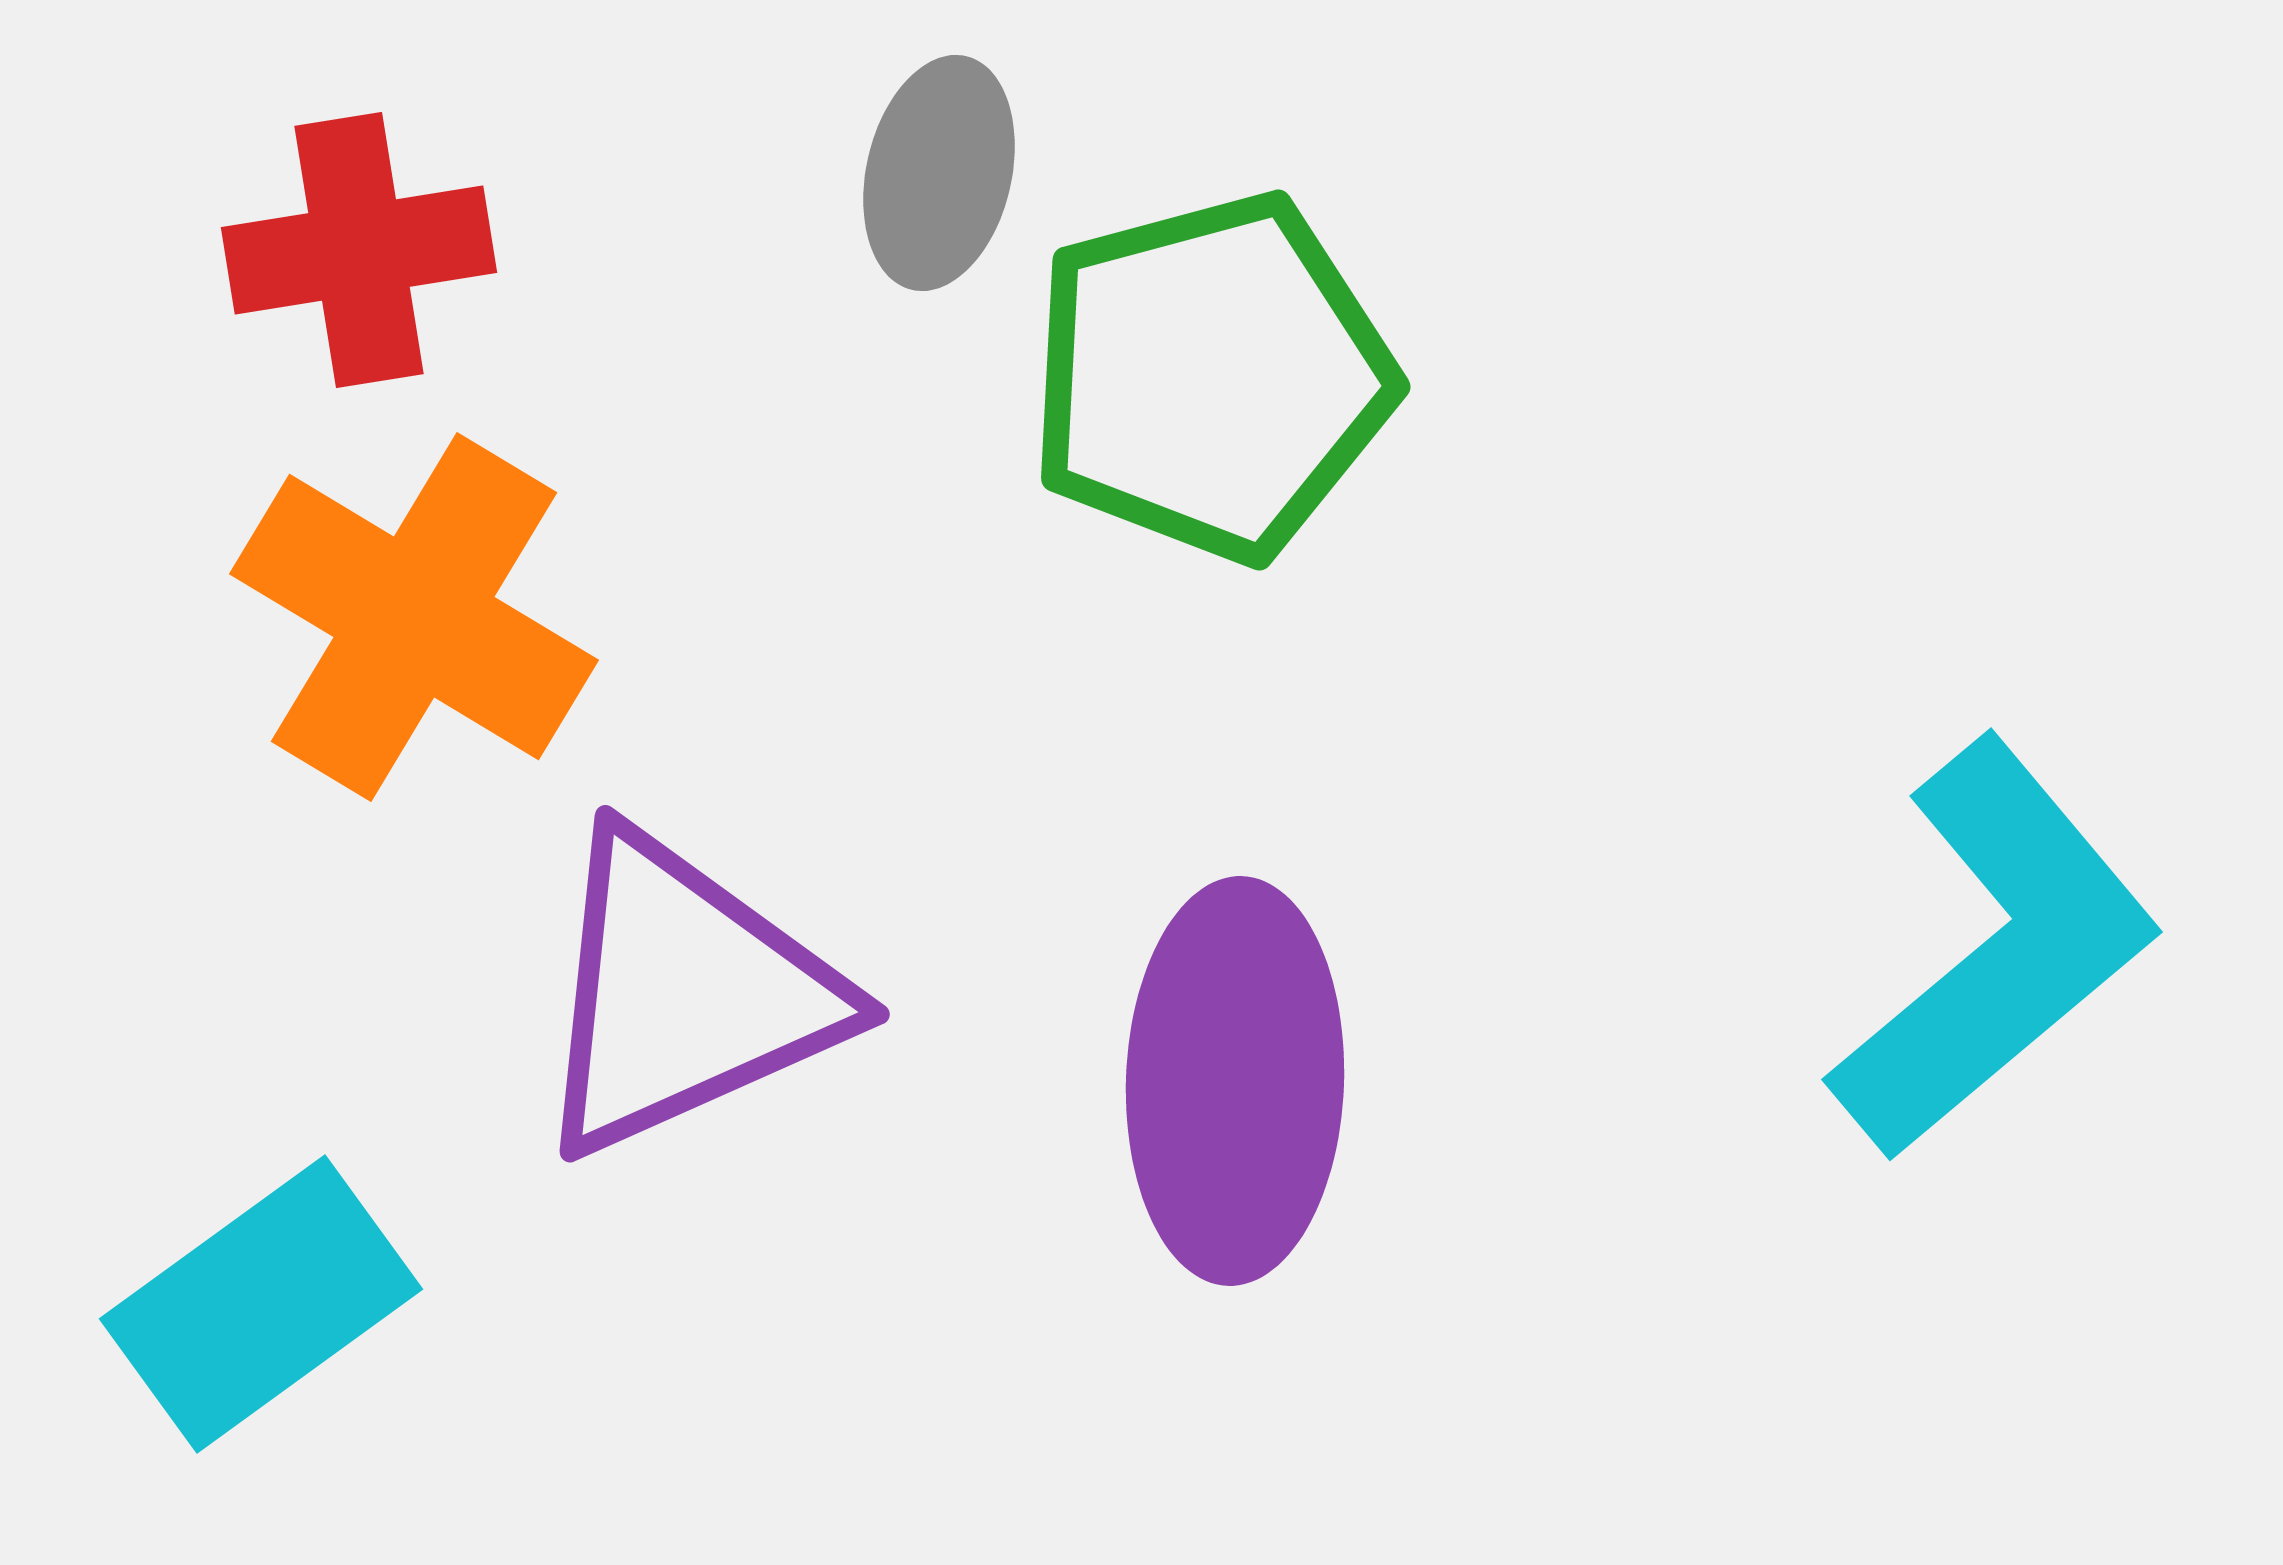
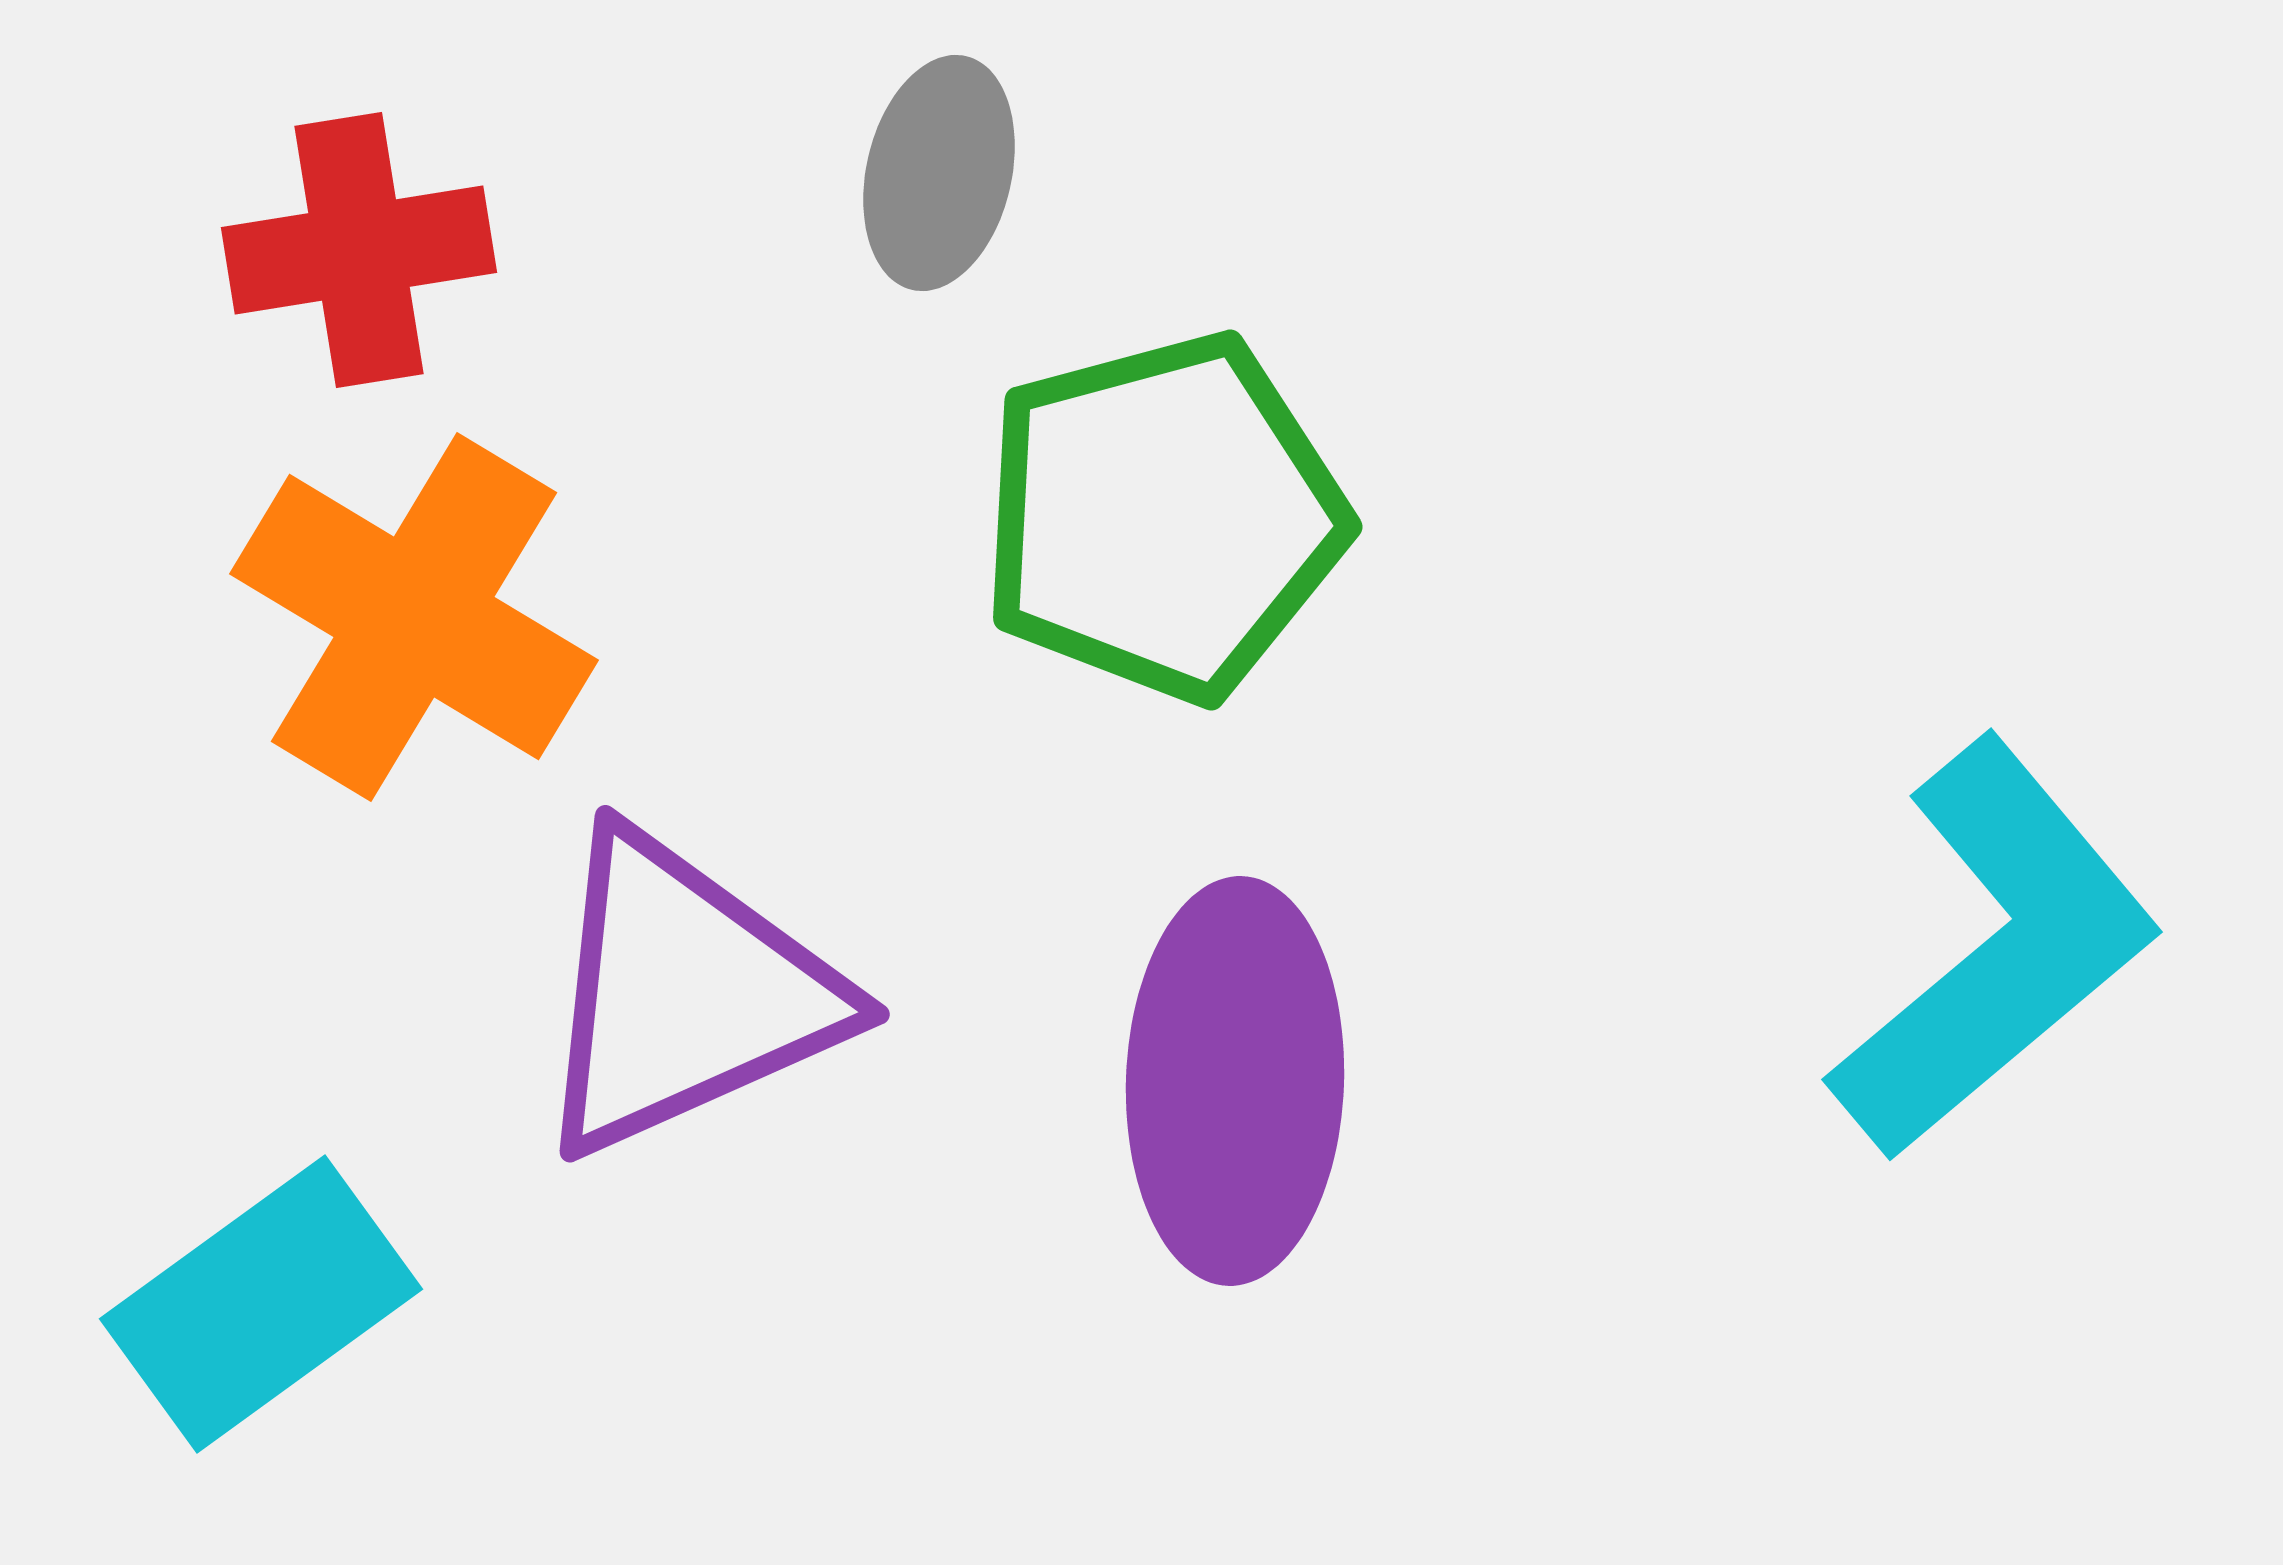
green pentagon: moved 48 px left, 140 px down
